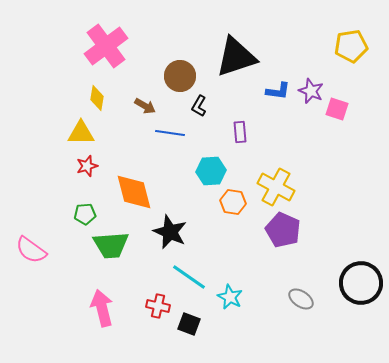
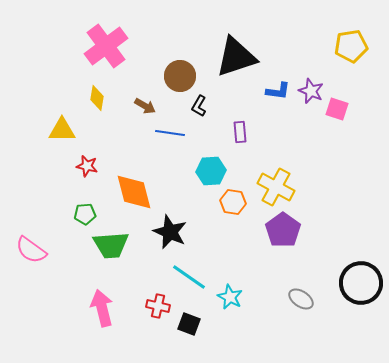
yellow triangle: moved 19 px left, 3 px up
red star: rotated 30 degrees clockwise
purple pentagon: rotated 12 degrees clockwise
